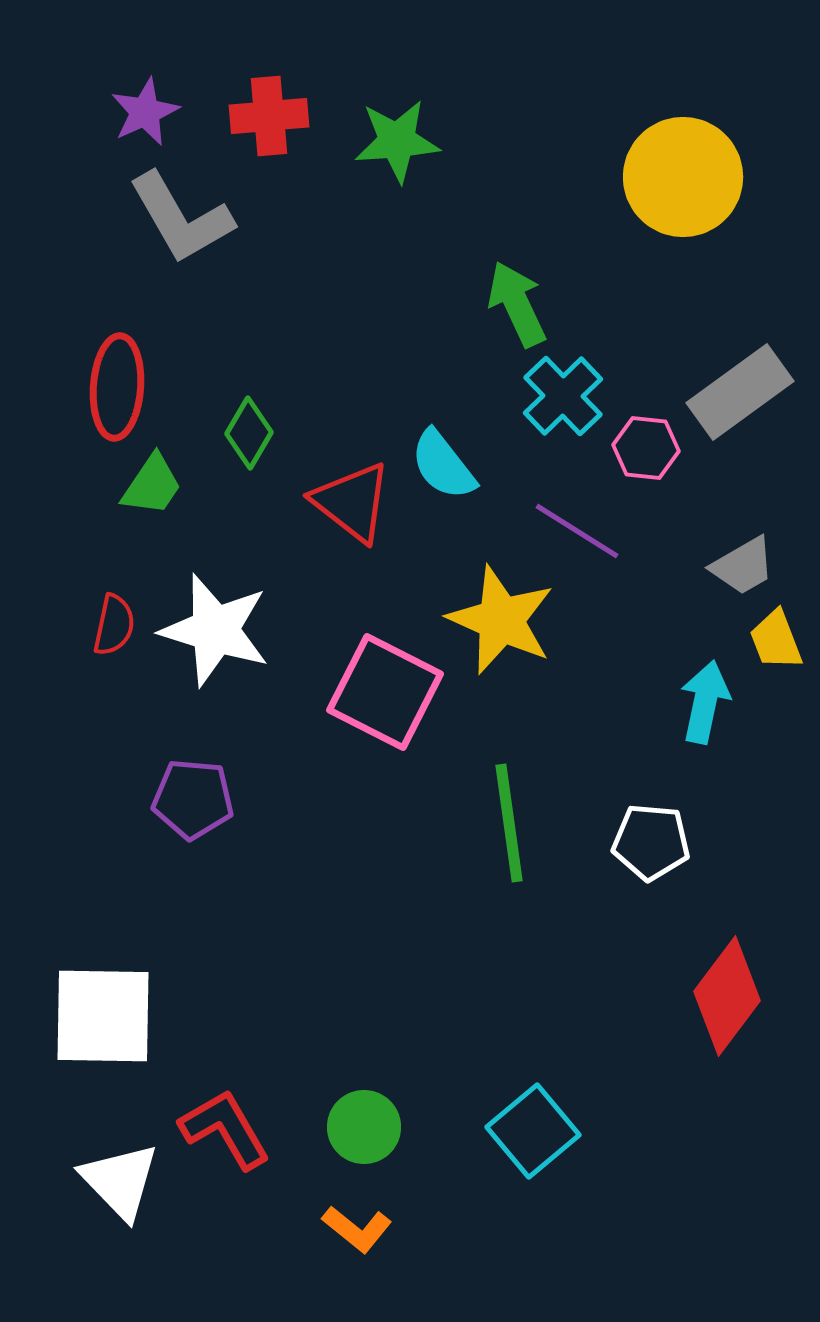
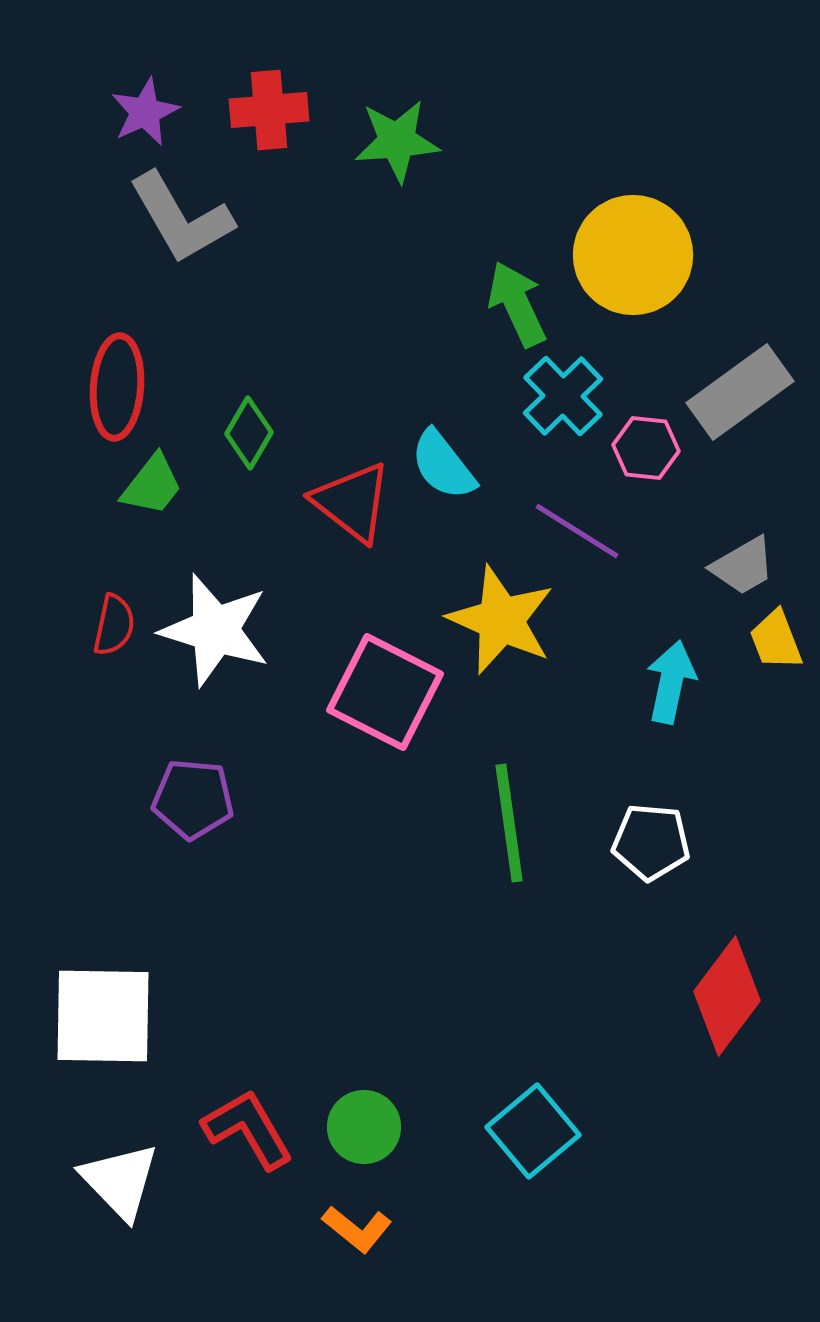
red cross: moved 6 px up
yellow circle: moved 50 px left, 78 px down
green trapezoid: rotated 4 degrees clockwise
cyan arrow: moved 34 px left, 20 px up
red L-shape: moved 23 px right
